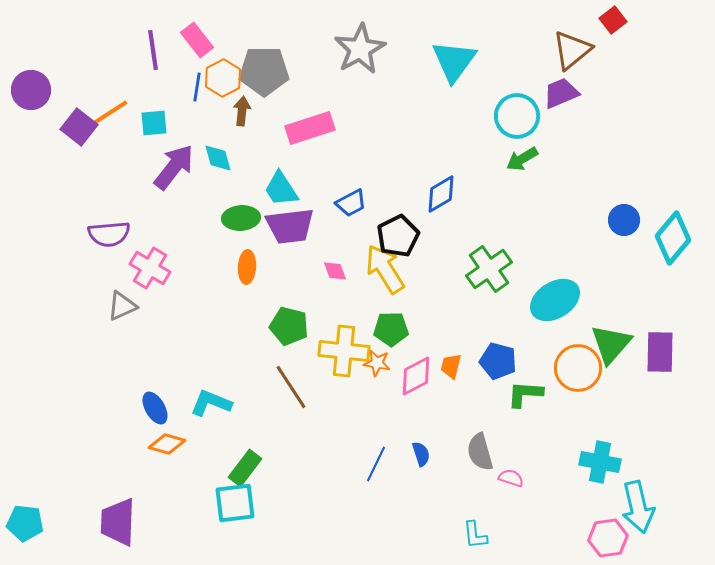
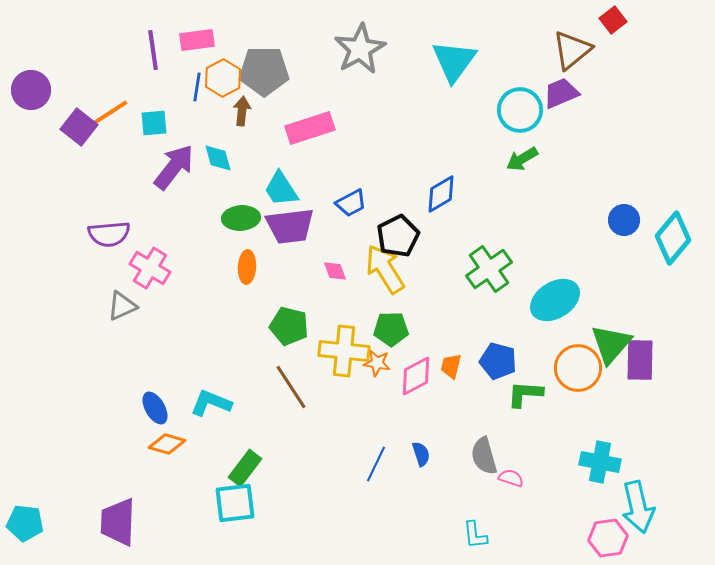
pink rectangle at (197, 40): rotated 60 degrees counterclockwise
cyan circle at (517, 116): moved 3 px right, 6 px up
purple rectangle at (660, 352): moved 20 px left, 8 px down
gray semicircle at (480, 452): moved 4 px right, 4 px down
